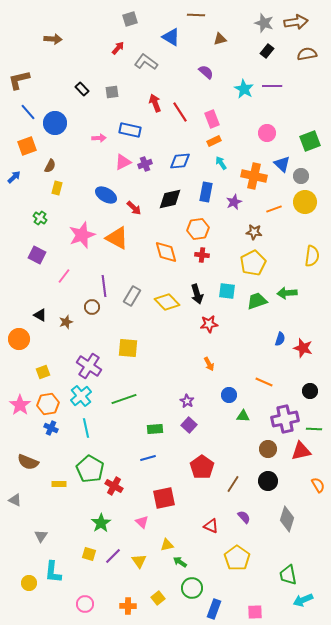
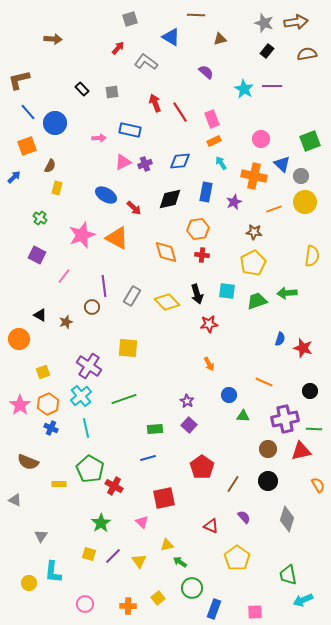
pink circle at (267, 133): moved 6 px left, 6 px down
orange hexagon at (48, 404): rotated 15 degrees counterclockwise
